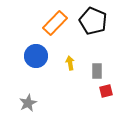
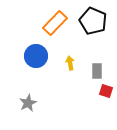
red square: rotated 32 degrees clockwise
